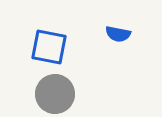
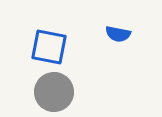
gray circle: moved 1 px left, 2 px up
